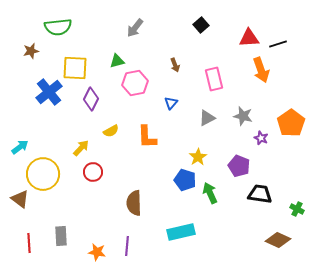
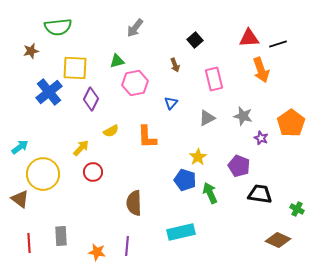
black square: moved 6 px left, 15 px down
